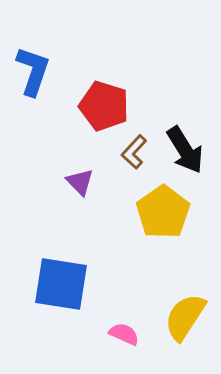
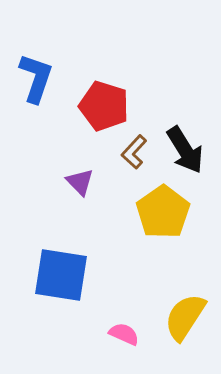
blue L-shape: moved 3 px right, 7 px down
blue square: moved 9 px up
